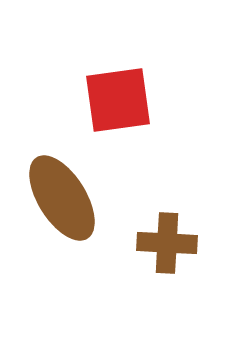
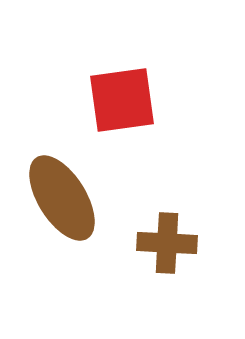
red square: moved 4 px right
